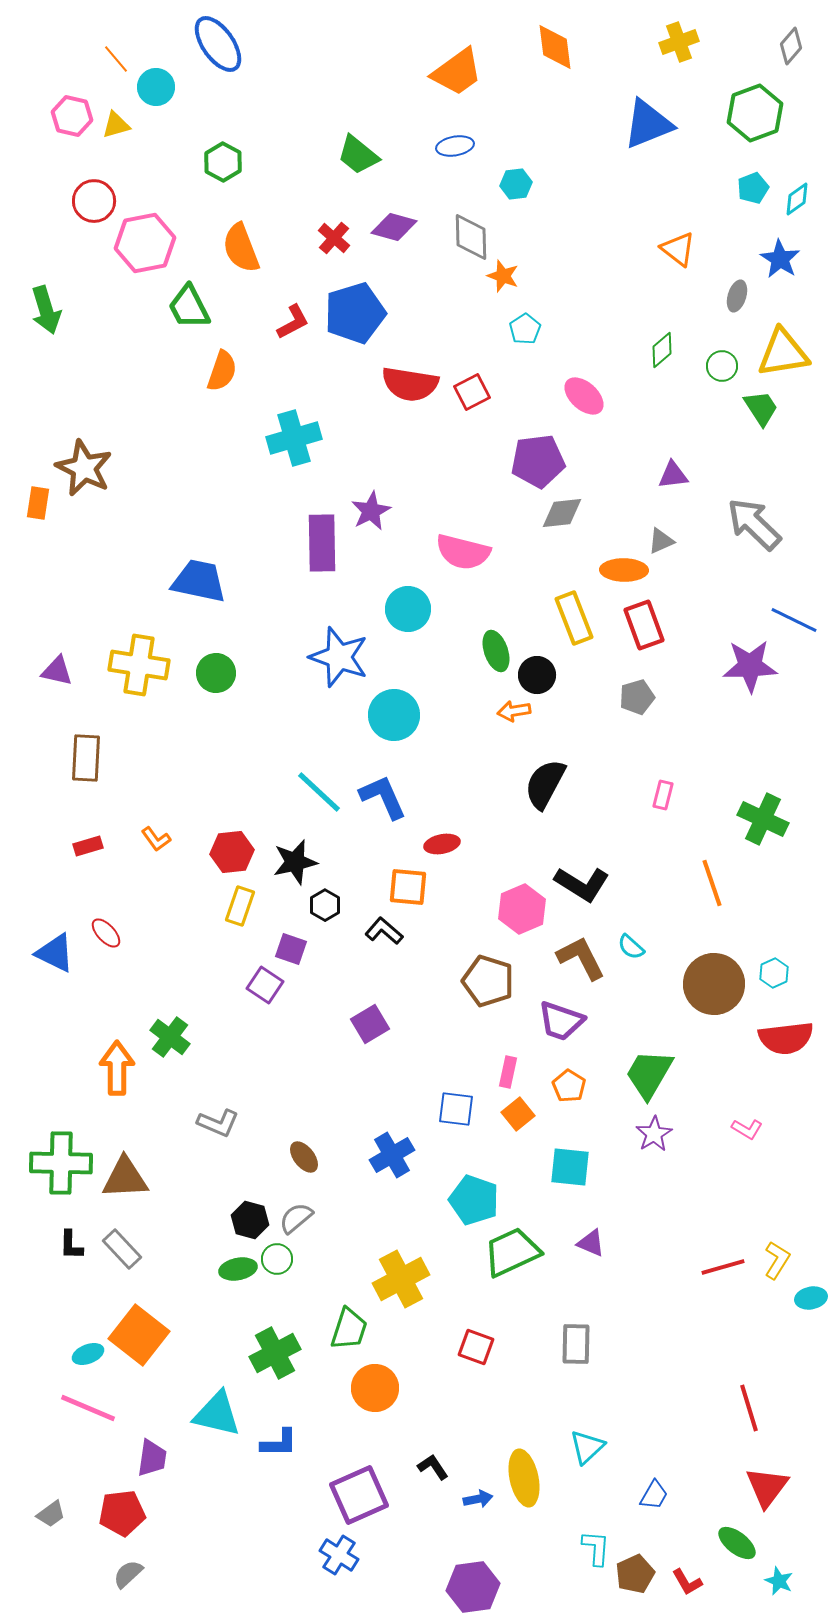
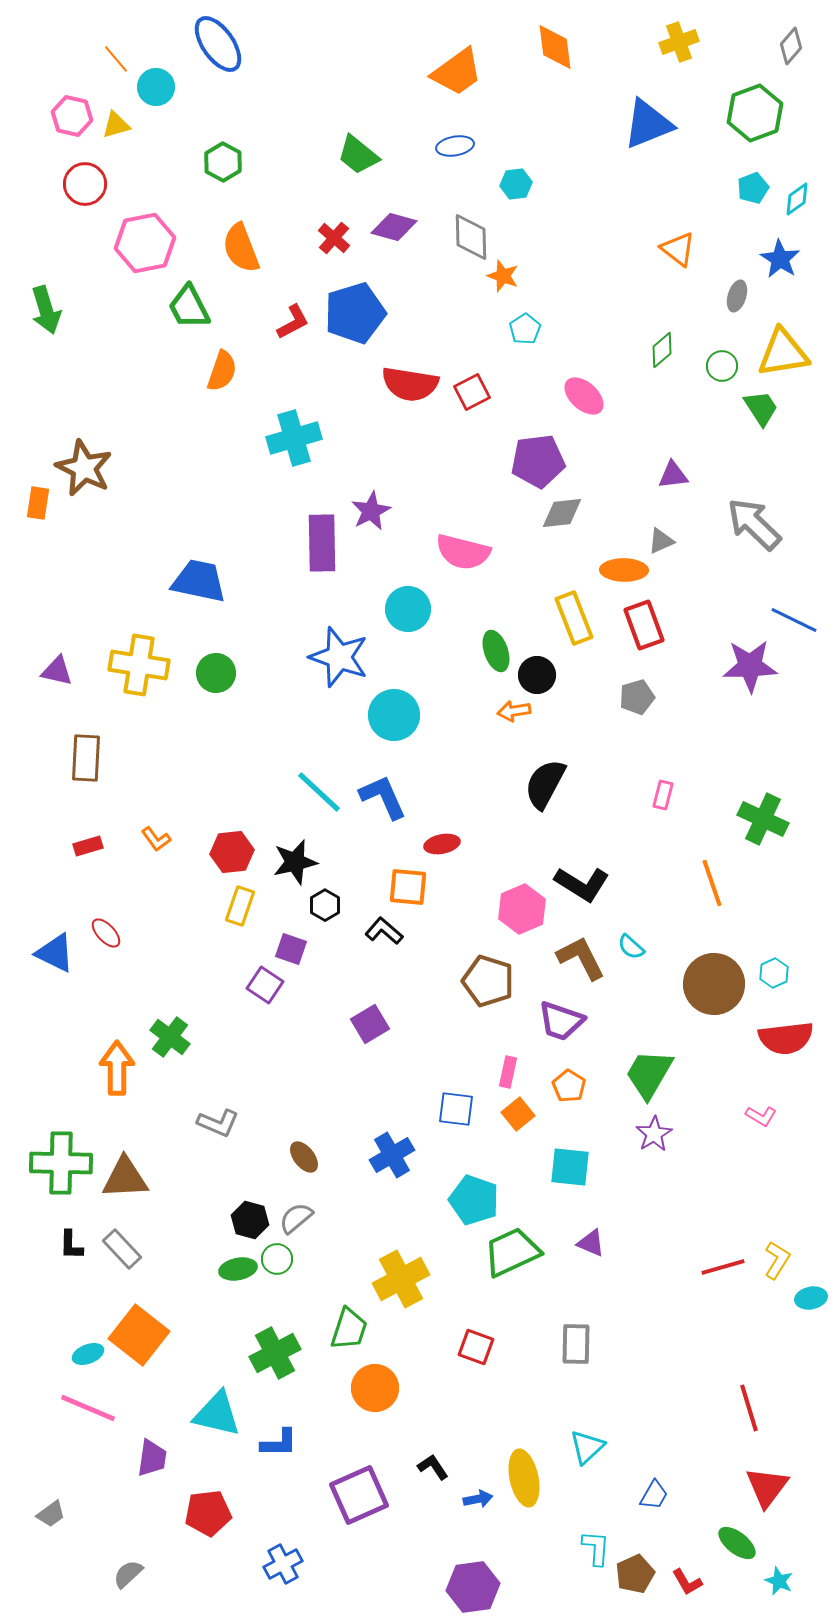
red circle at (94, 201): moved 9 px left, 17 px up
pink L-shape at (747, 1129): moved 14 px right, 13 px up
red pentagon at (122, 1513): moved 86 px right
blue cross at (339, 1555): moved 56 px left, 9 px down; rotated 30 degrees clockwise
